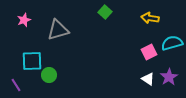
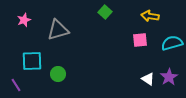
yellow arrow: moved 2 px up
pink square: moved 9 px left, 12 px up; rotated 21 degrees clockwise
green circle: moved 9 px right, 1 px up
